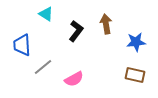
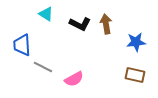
black L-shape: moved 4 px right, 7 px up; rotated 80 degrees clockwise
gray line: rotated 66 degrees clockwise
